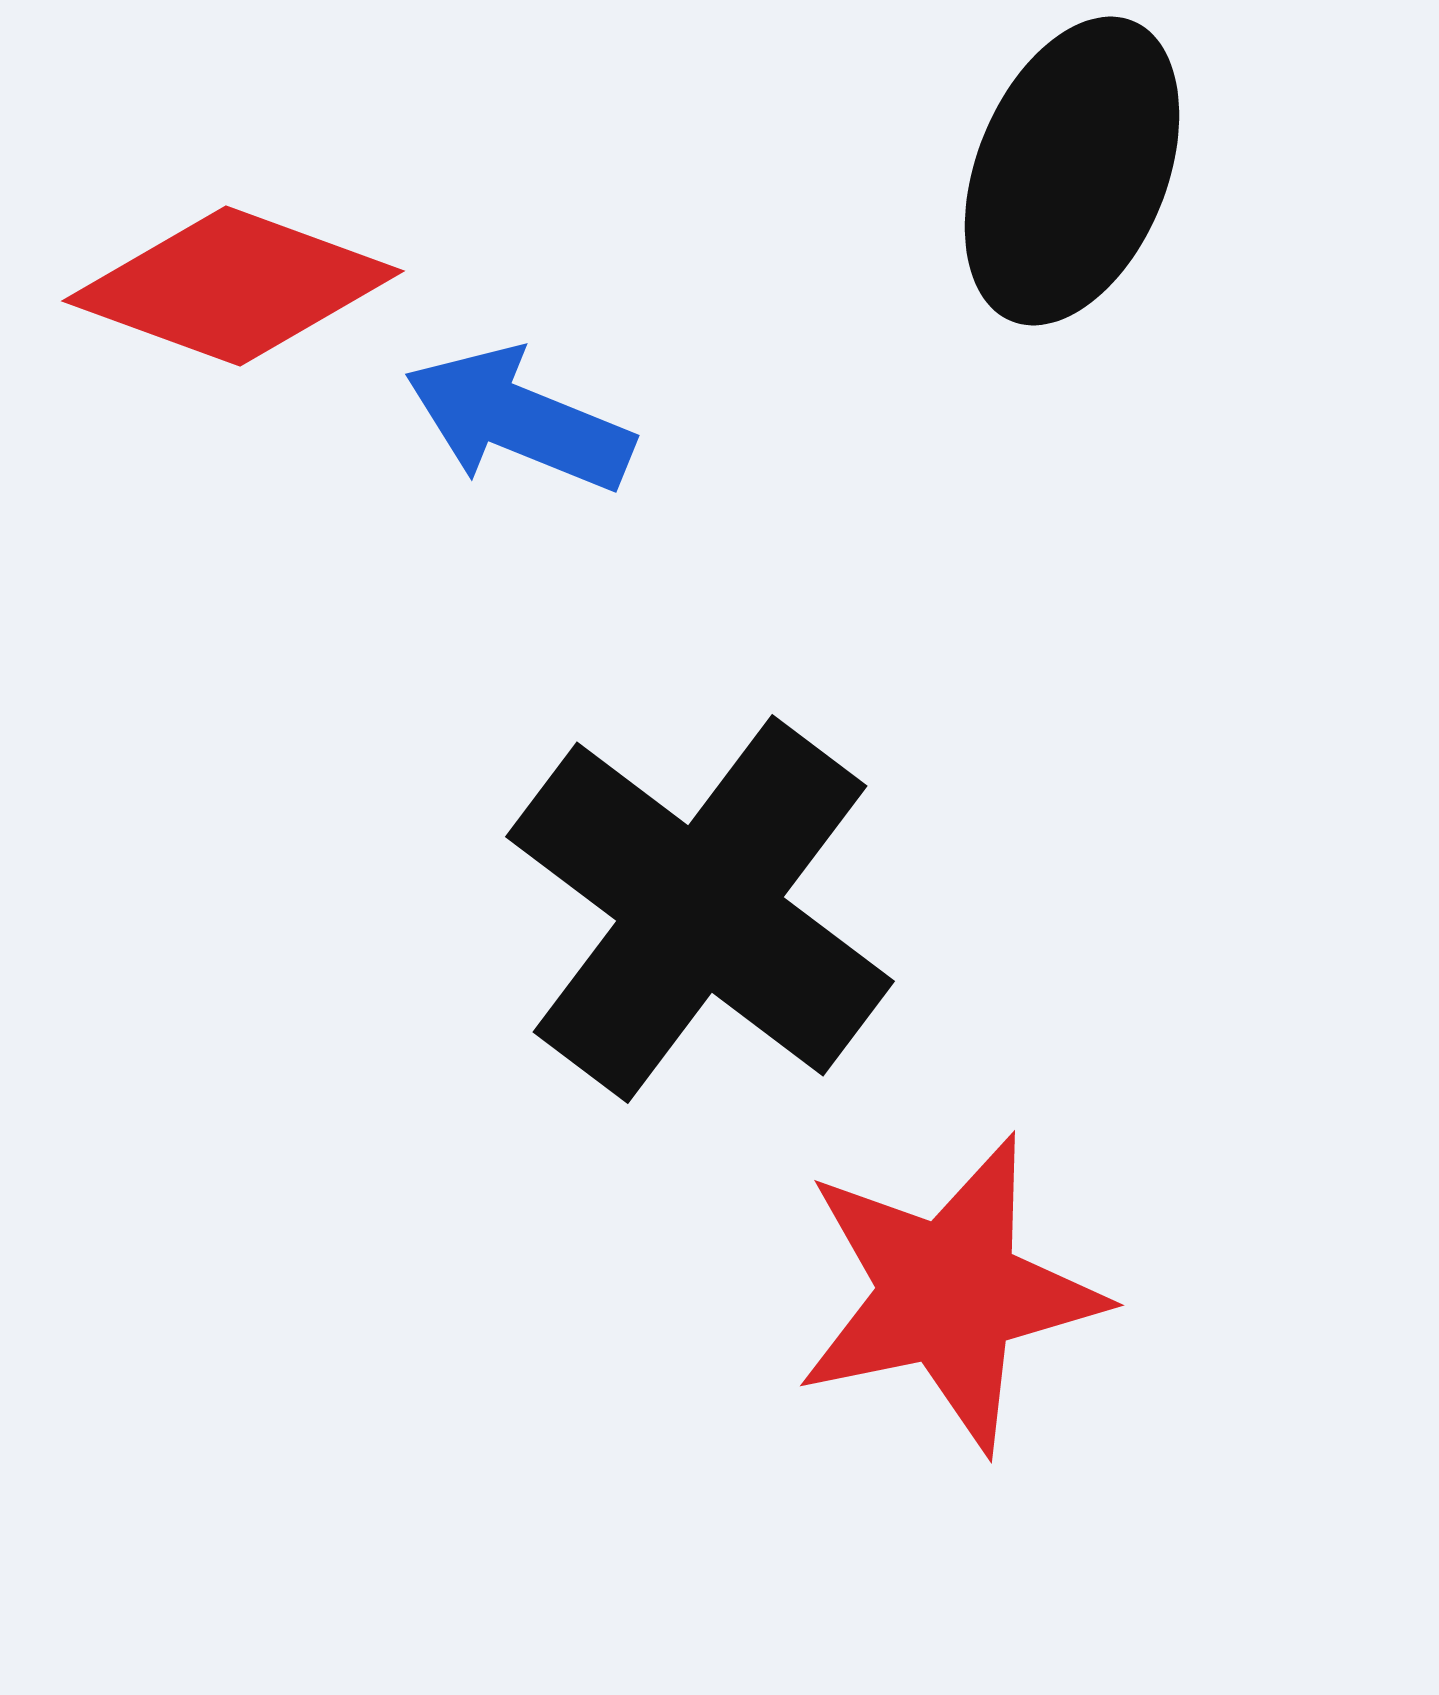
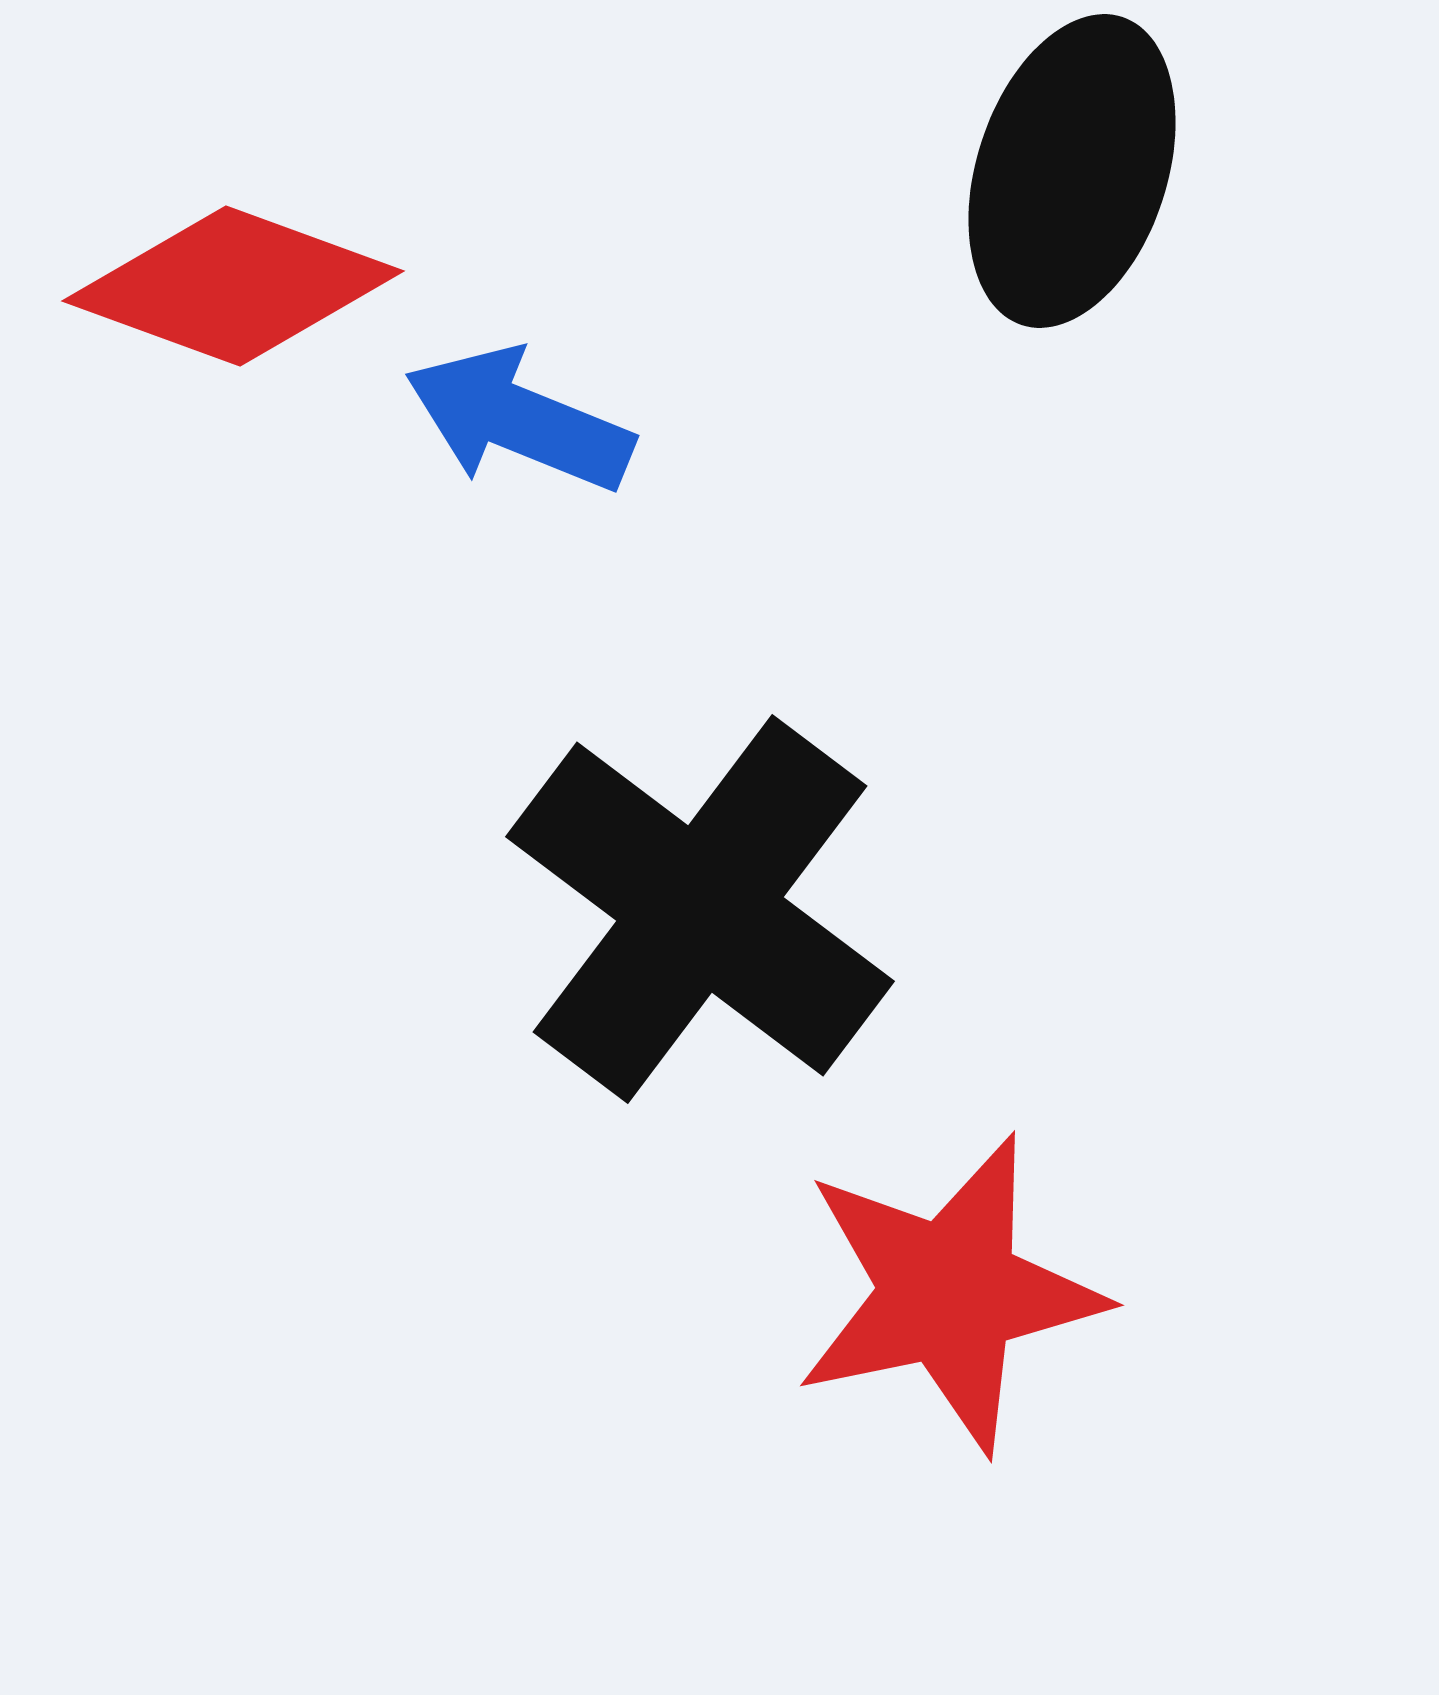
black ellipse: rotated 4 degrees counterclockwise
